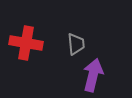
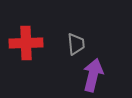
red cross: rotated 12 degrees counterclockwise
